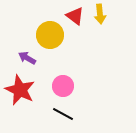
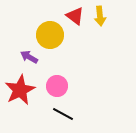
yellow arrow: moved 2 px down
purple arrow: moved 2 px right, 1 px up
pink circle: moved 6 px left
red star: rotated 20 degrees clockwise
